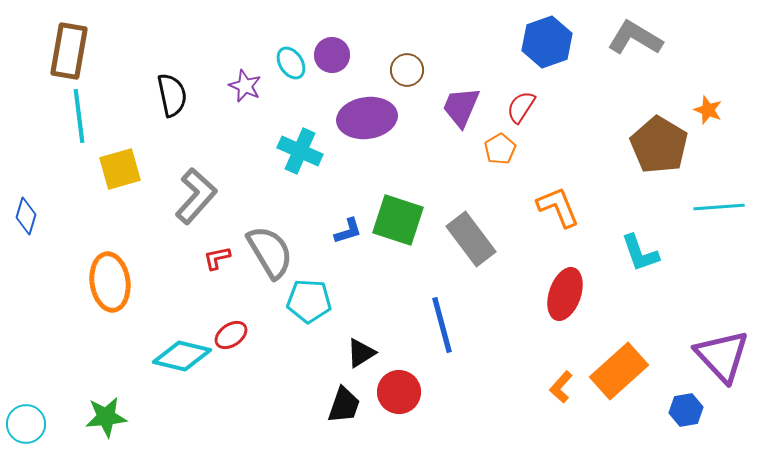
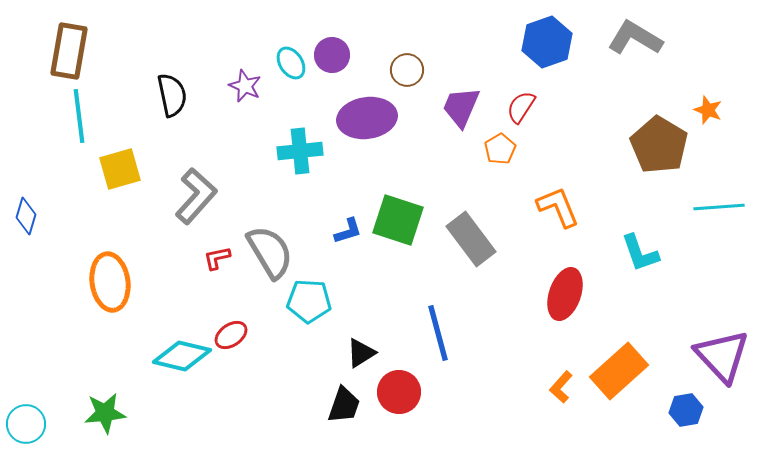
cyan cross at (300, 151): rotated 30 degrees counterclockwise
blue line at (442, 325): moved 4 px left, 8 px down
green star at (106, 417): moved 1 px left, 4 px up
